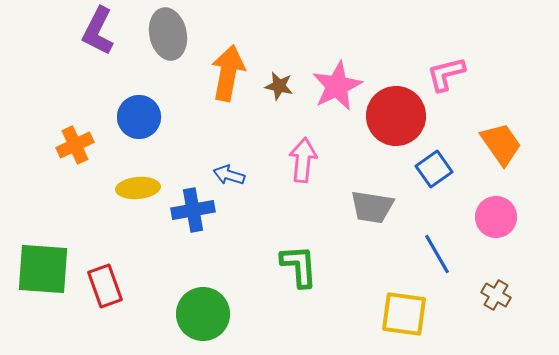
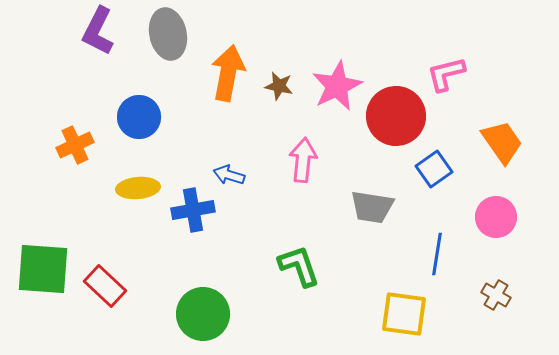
orange trapezoid: moved 1 px right, 2 px up
blue line: rotated 39 degrees clockwise
green L-shape: rotated 15 degrees counterclockwise
red rectangle: rotated 27 degrees counterclockwise
